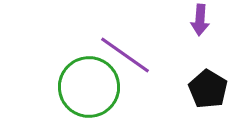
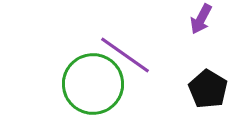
purple arrow: moved 1 px right, 1 px up; rotated 24 degrees clockwise
green circle: moved 4 px right, 3 px up
